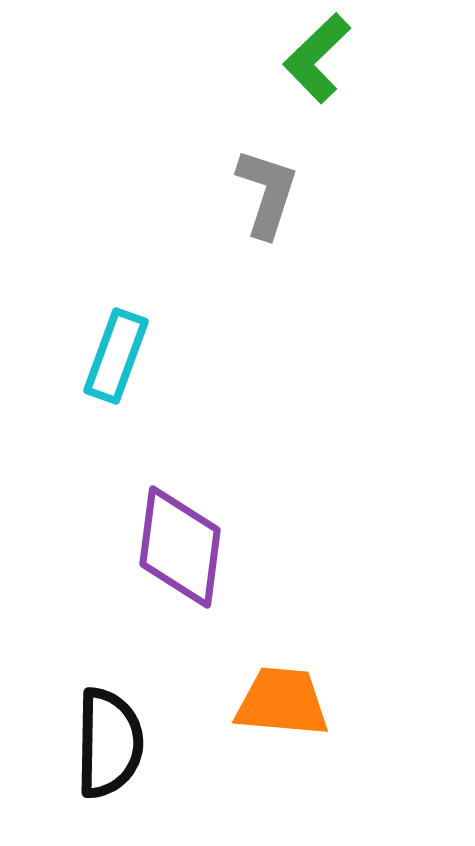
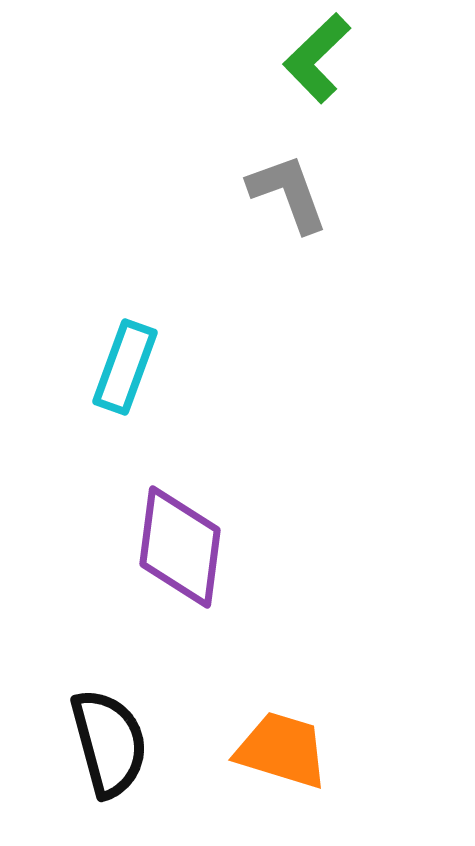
gray L-shape: moved 21 px right; rotated 38 degrees counterclockwise
cyan rectangle: moved 9 px right, 11 px down
orange trapezoid: moved 48 px down; rotated 12 degrees clockwise
black semicircle: rotated 16 degrees counterclockwise
